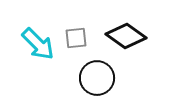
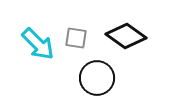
gray square: rotated 15 degrees clockwise
